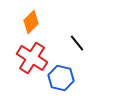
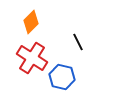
black line: moved 1 px right, 1 px up; rotated 12 degrees clockwise
blue hexagon: moved 1 px right, 1 px up
